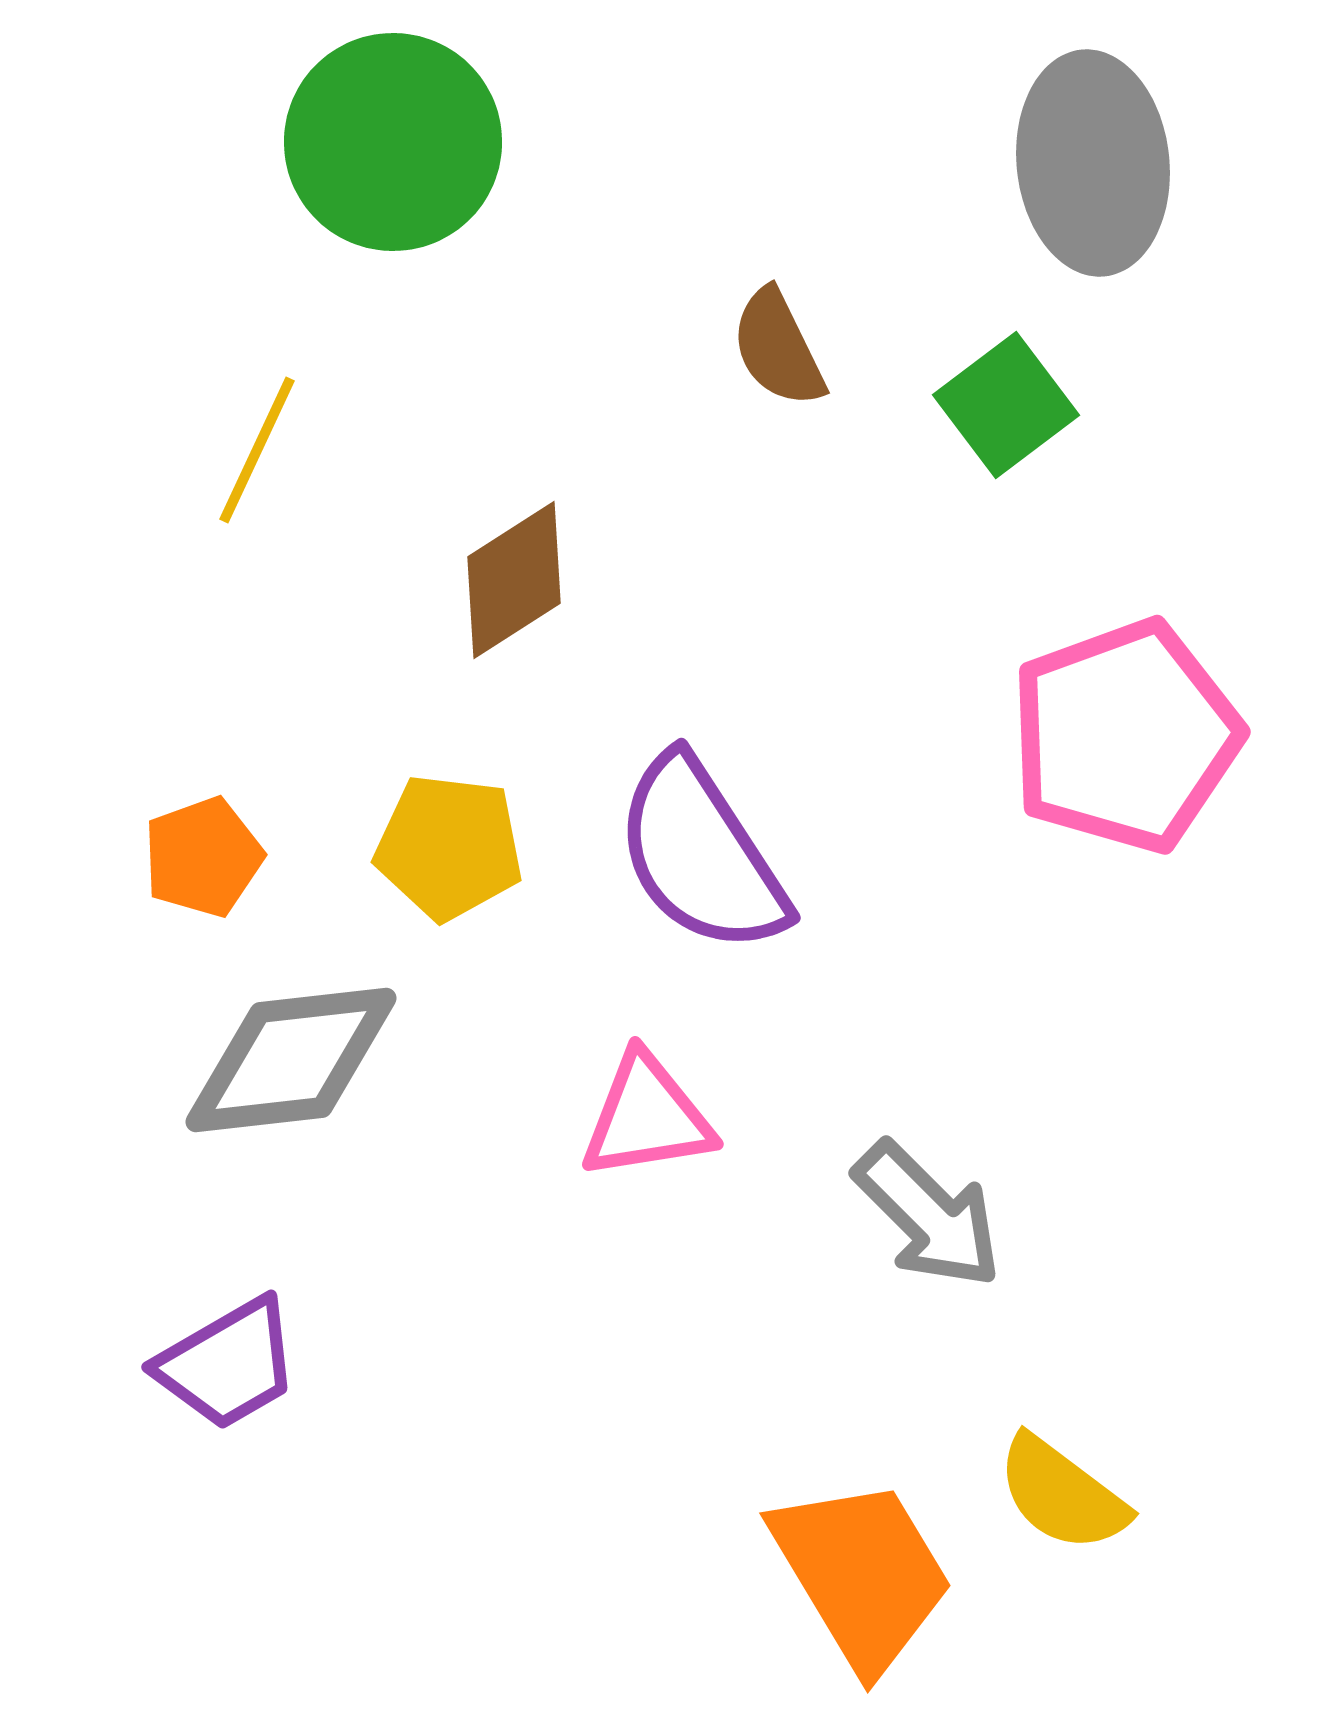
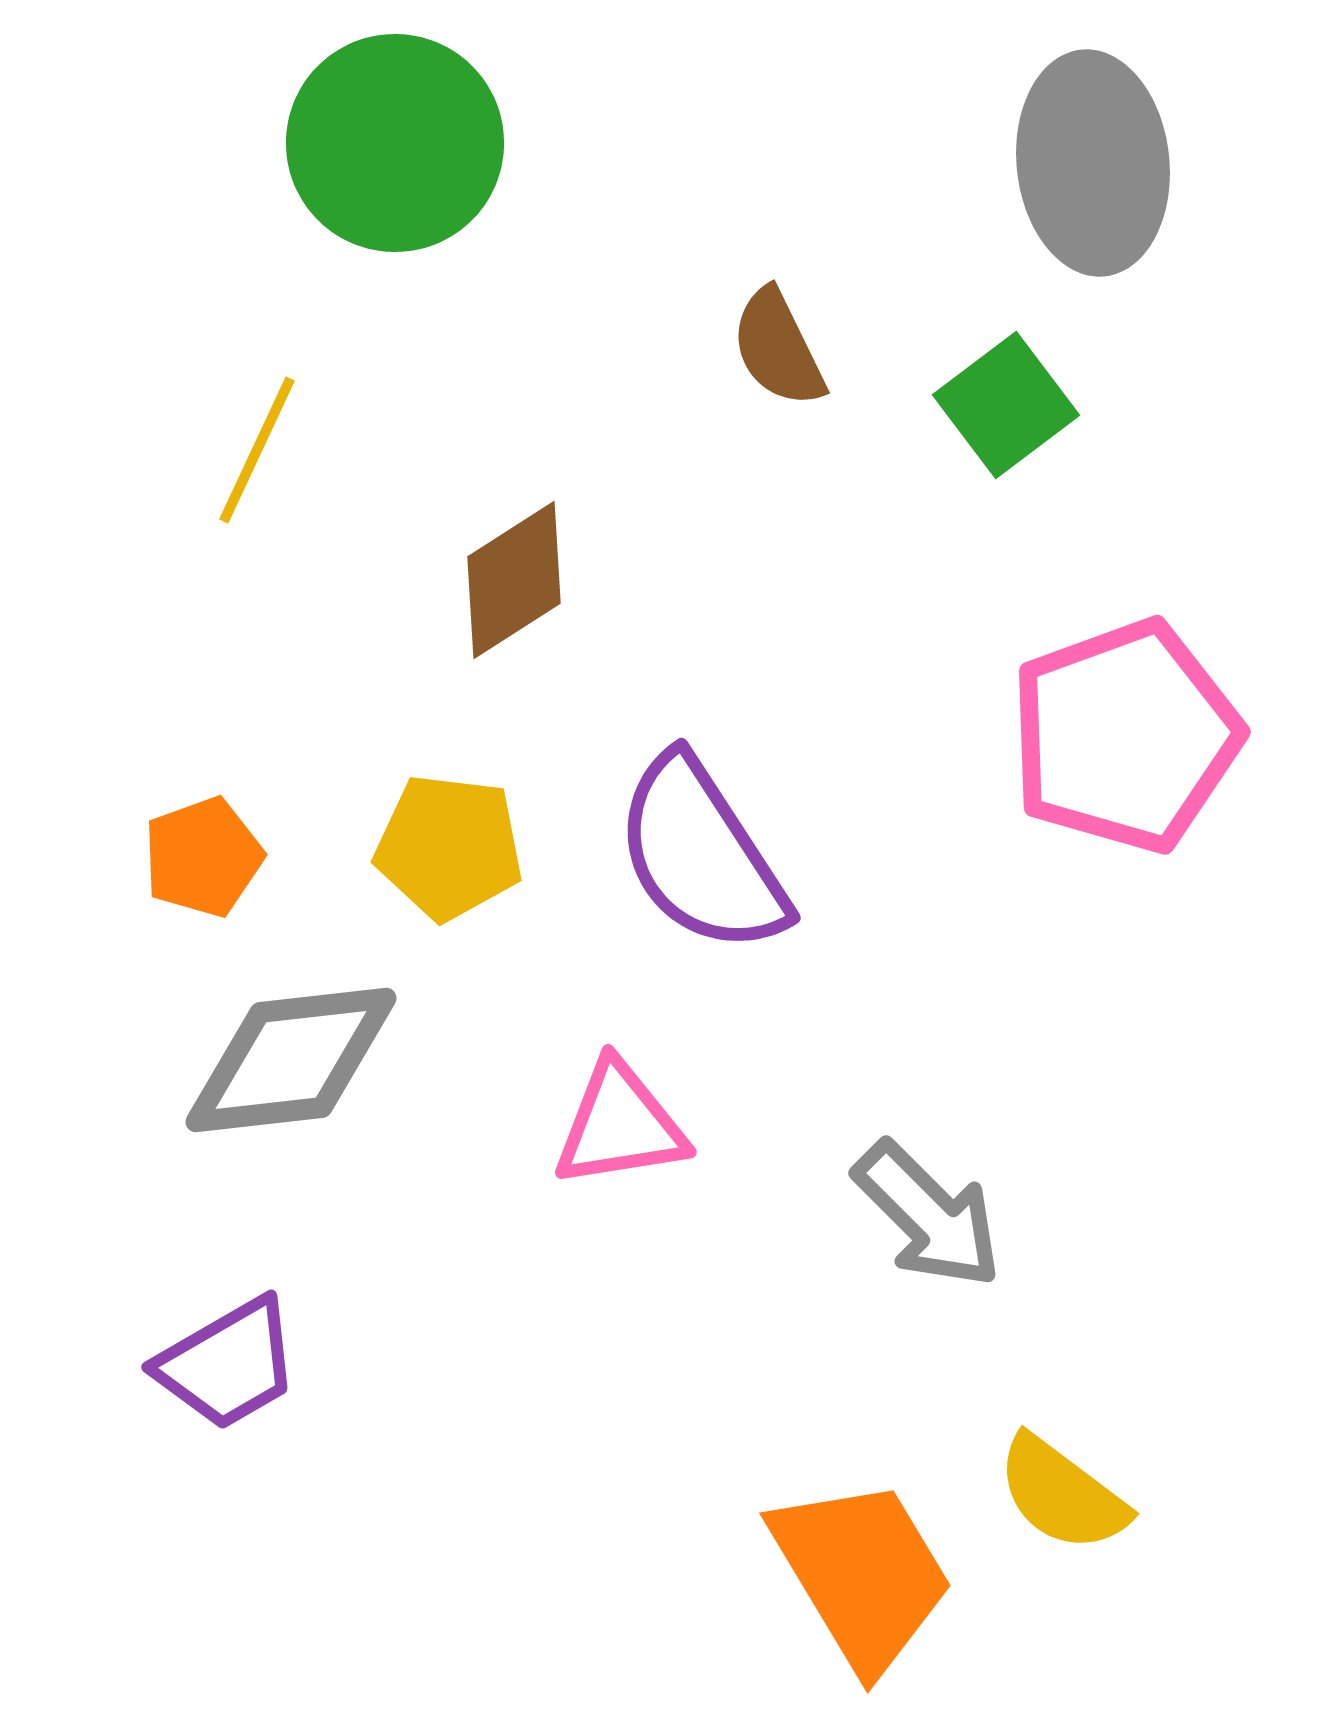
green circle: moved 2 px right, 1 px down
pink triangle: moved 27 px left, 8 px down
